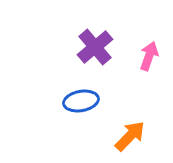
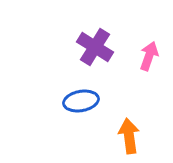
purple cross: rotated 18 degrees counterclockwise
orange arrow: moved 1 px left; rotated 52 degrees counterclockwise
